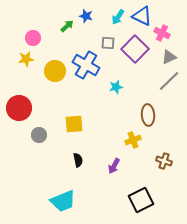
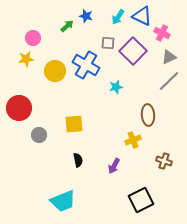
purple square: moved 2 px left, 2 px down
